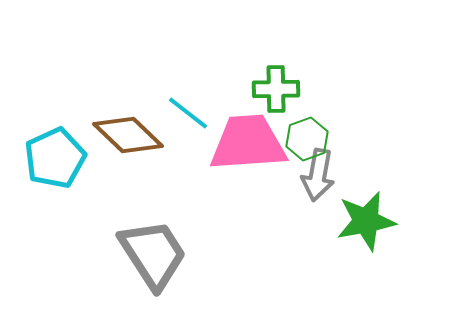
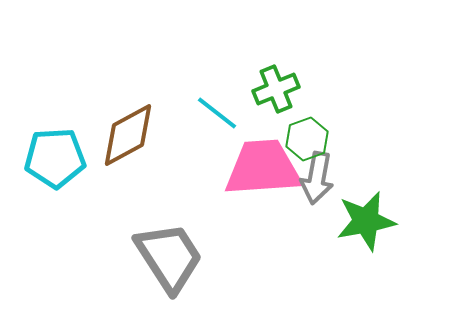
green cross: rotated 21 degrees counterclockwise
cyan line: moved 29 px right
brown diamond: rotated 72 degrees counterclockwise
pink trapezoid: moved 15 px right, 25 px down
cyan pentagon: rotated 22 degrees clockwise
gray arrow: moved 1 px left, 3 px down
gray trapezoid: moved 16 px right, 3 px down
